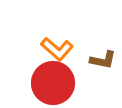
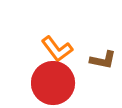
orange L-shape: rotated 12 degrees clockwise
